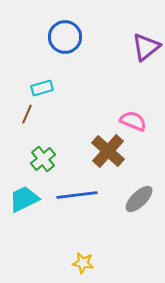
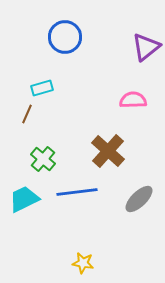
pink semicircle: moved 21 px up; rotated 24 degrees counterclockwise
green cross: rotated 10 degrees counterclockwise
blue line: moved 3 px up
